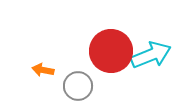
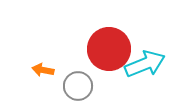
red circle: moved 2 px left, 2 px up
cyan arrow: moved 6 px left, 9 px down
